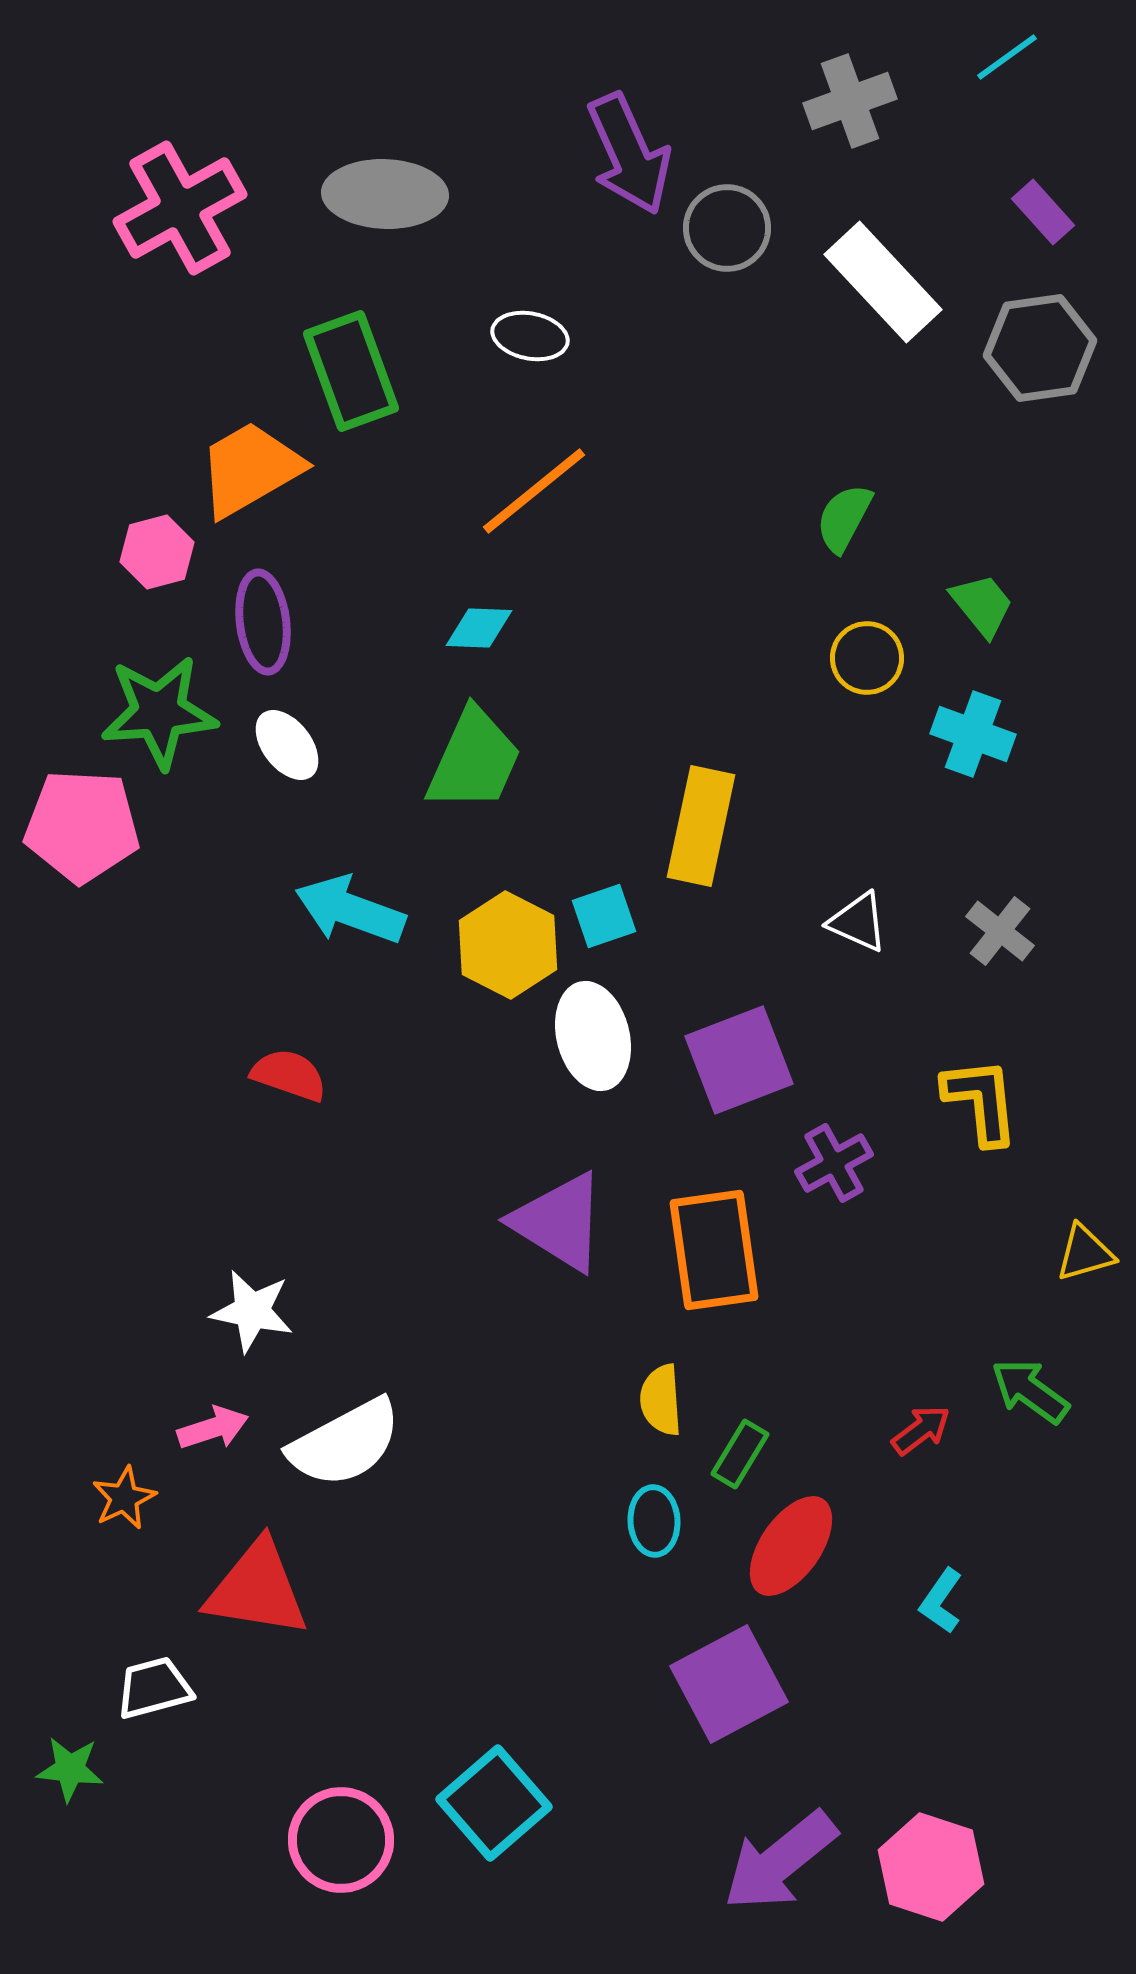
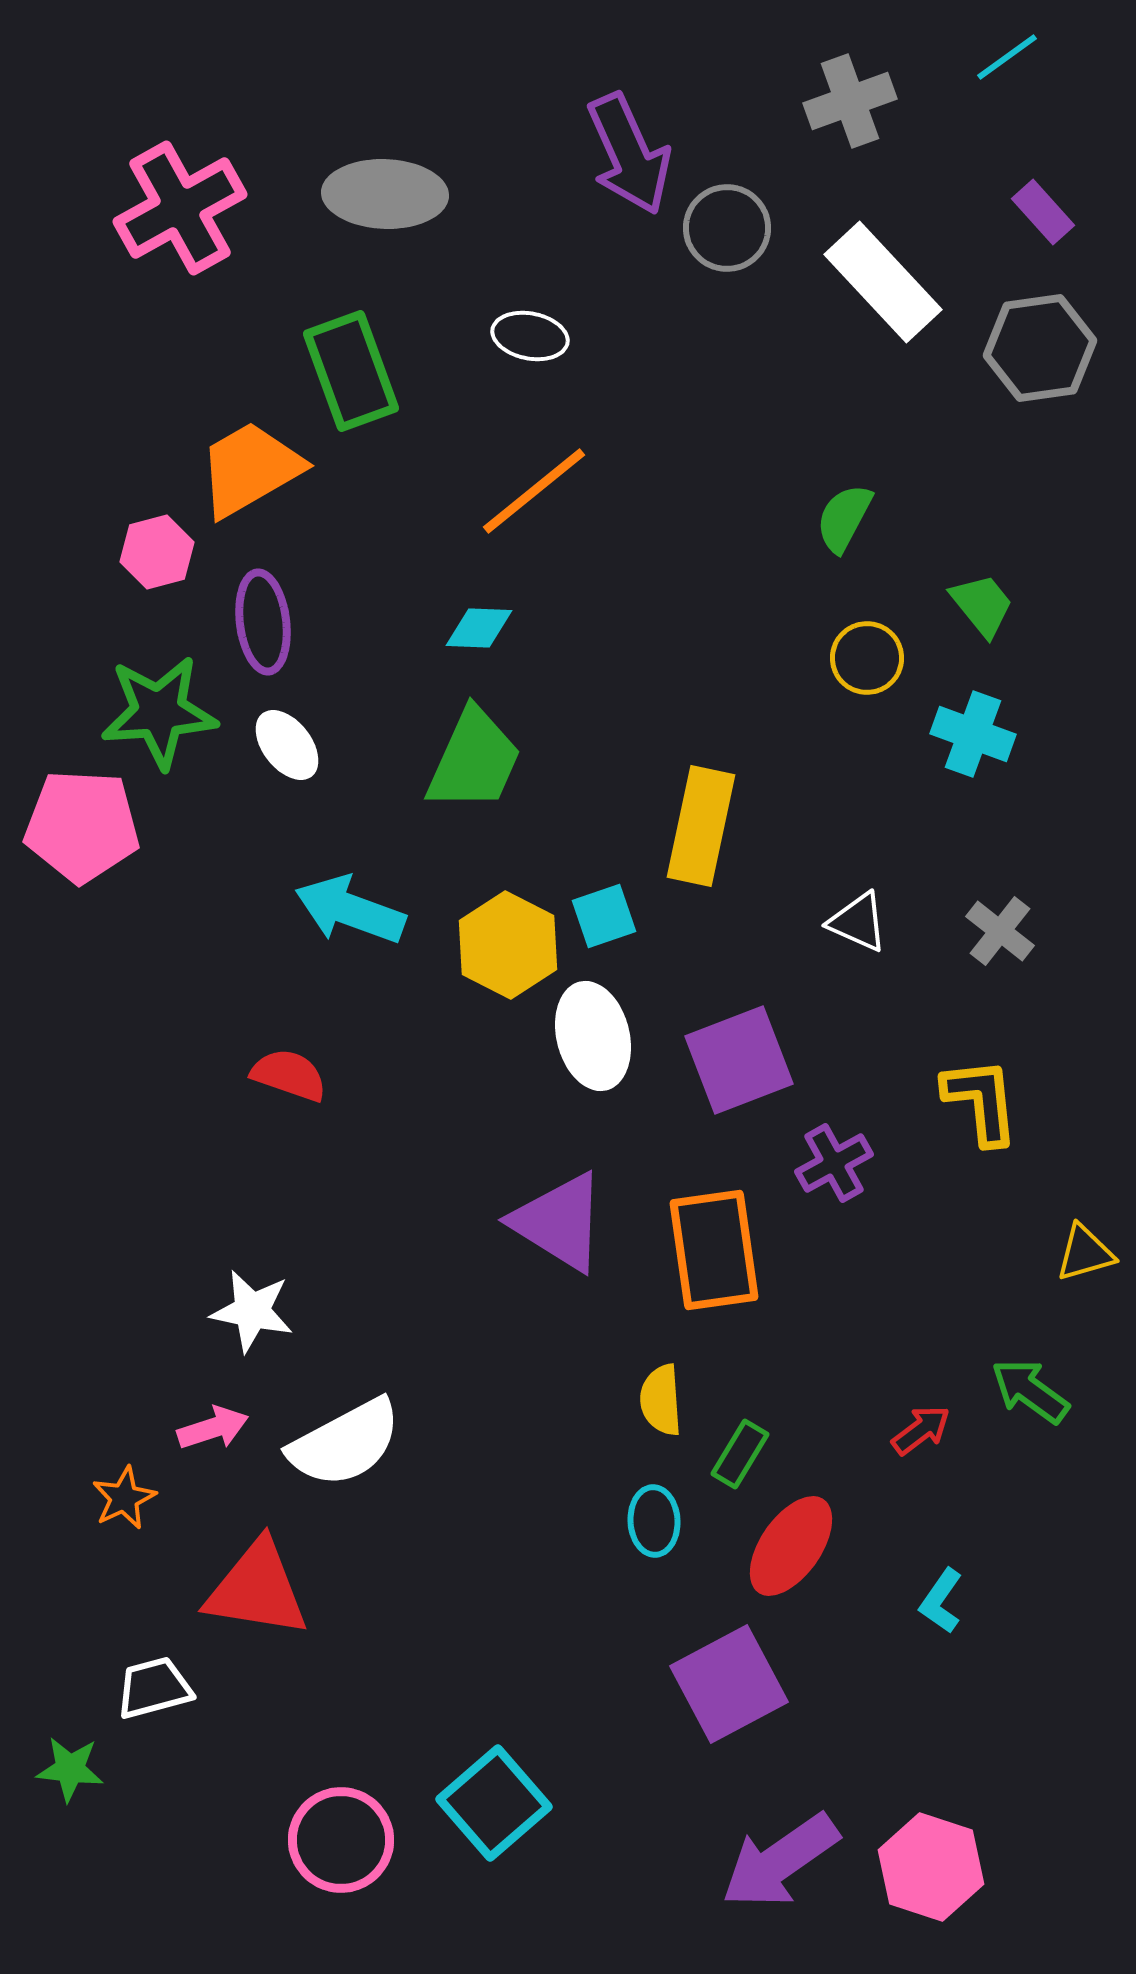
purple arrow at (780, 1861): rotated 4 degrees clockwise
